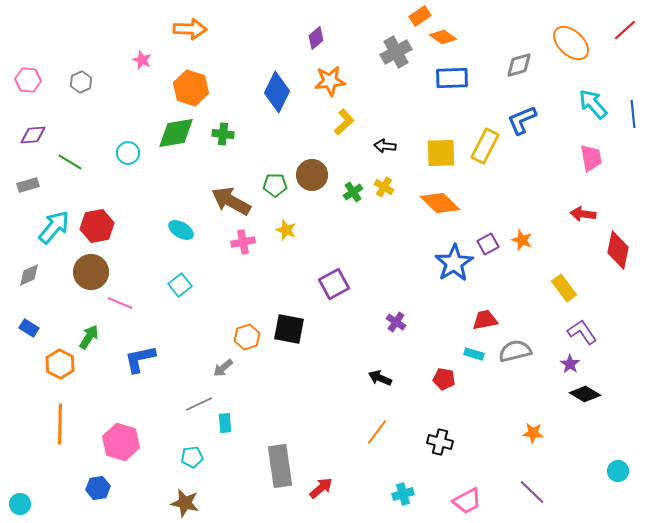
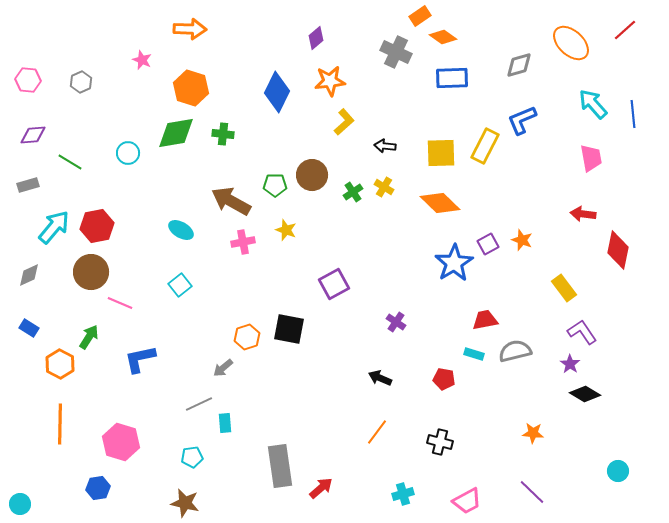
gray cross at (396, 52): rotated 36 degrees counterclockwise
